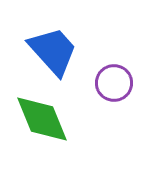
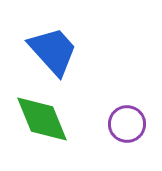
purple circle: moved 13 px right, 41 px down
